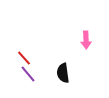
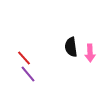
pink arrow: moved 4 px right, 13 px down
black semicircle: moved 8 px right, 26 px up
